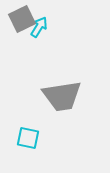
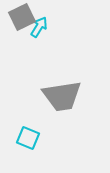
gray square: moved 2 px up
cyan square: rotated 10 degrees clockwise
